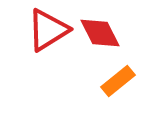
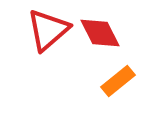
red triangle: rotated 9 degrees counterclockwise
